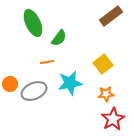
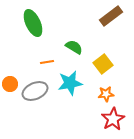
green semicircle: moved 15 px right, 9 px down; rotated 96 degrees counterclockwise
gray ellipse: moved 1 px right
